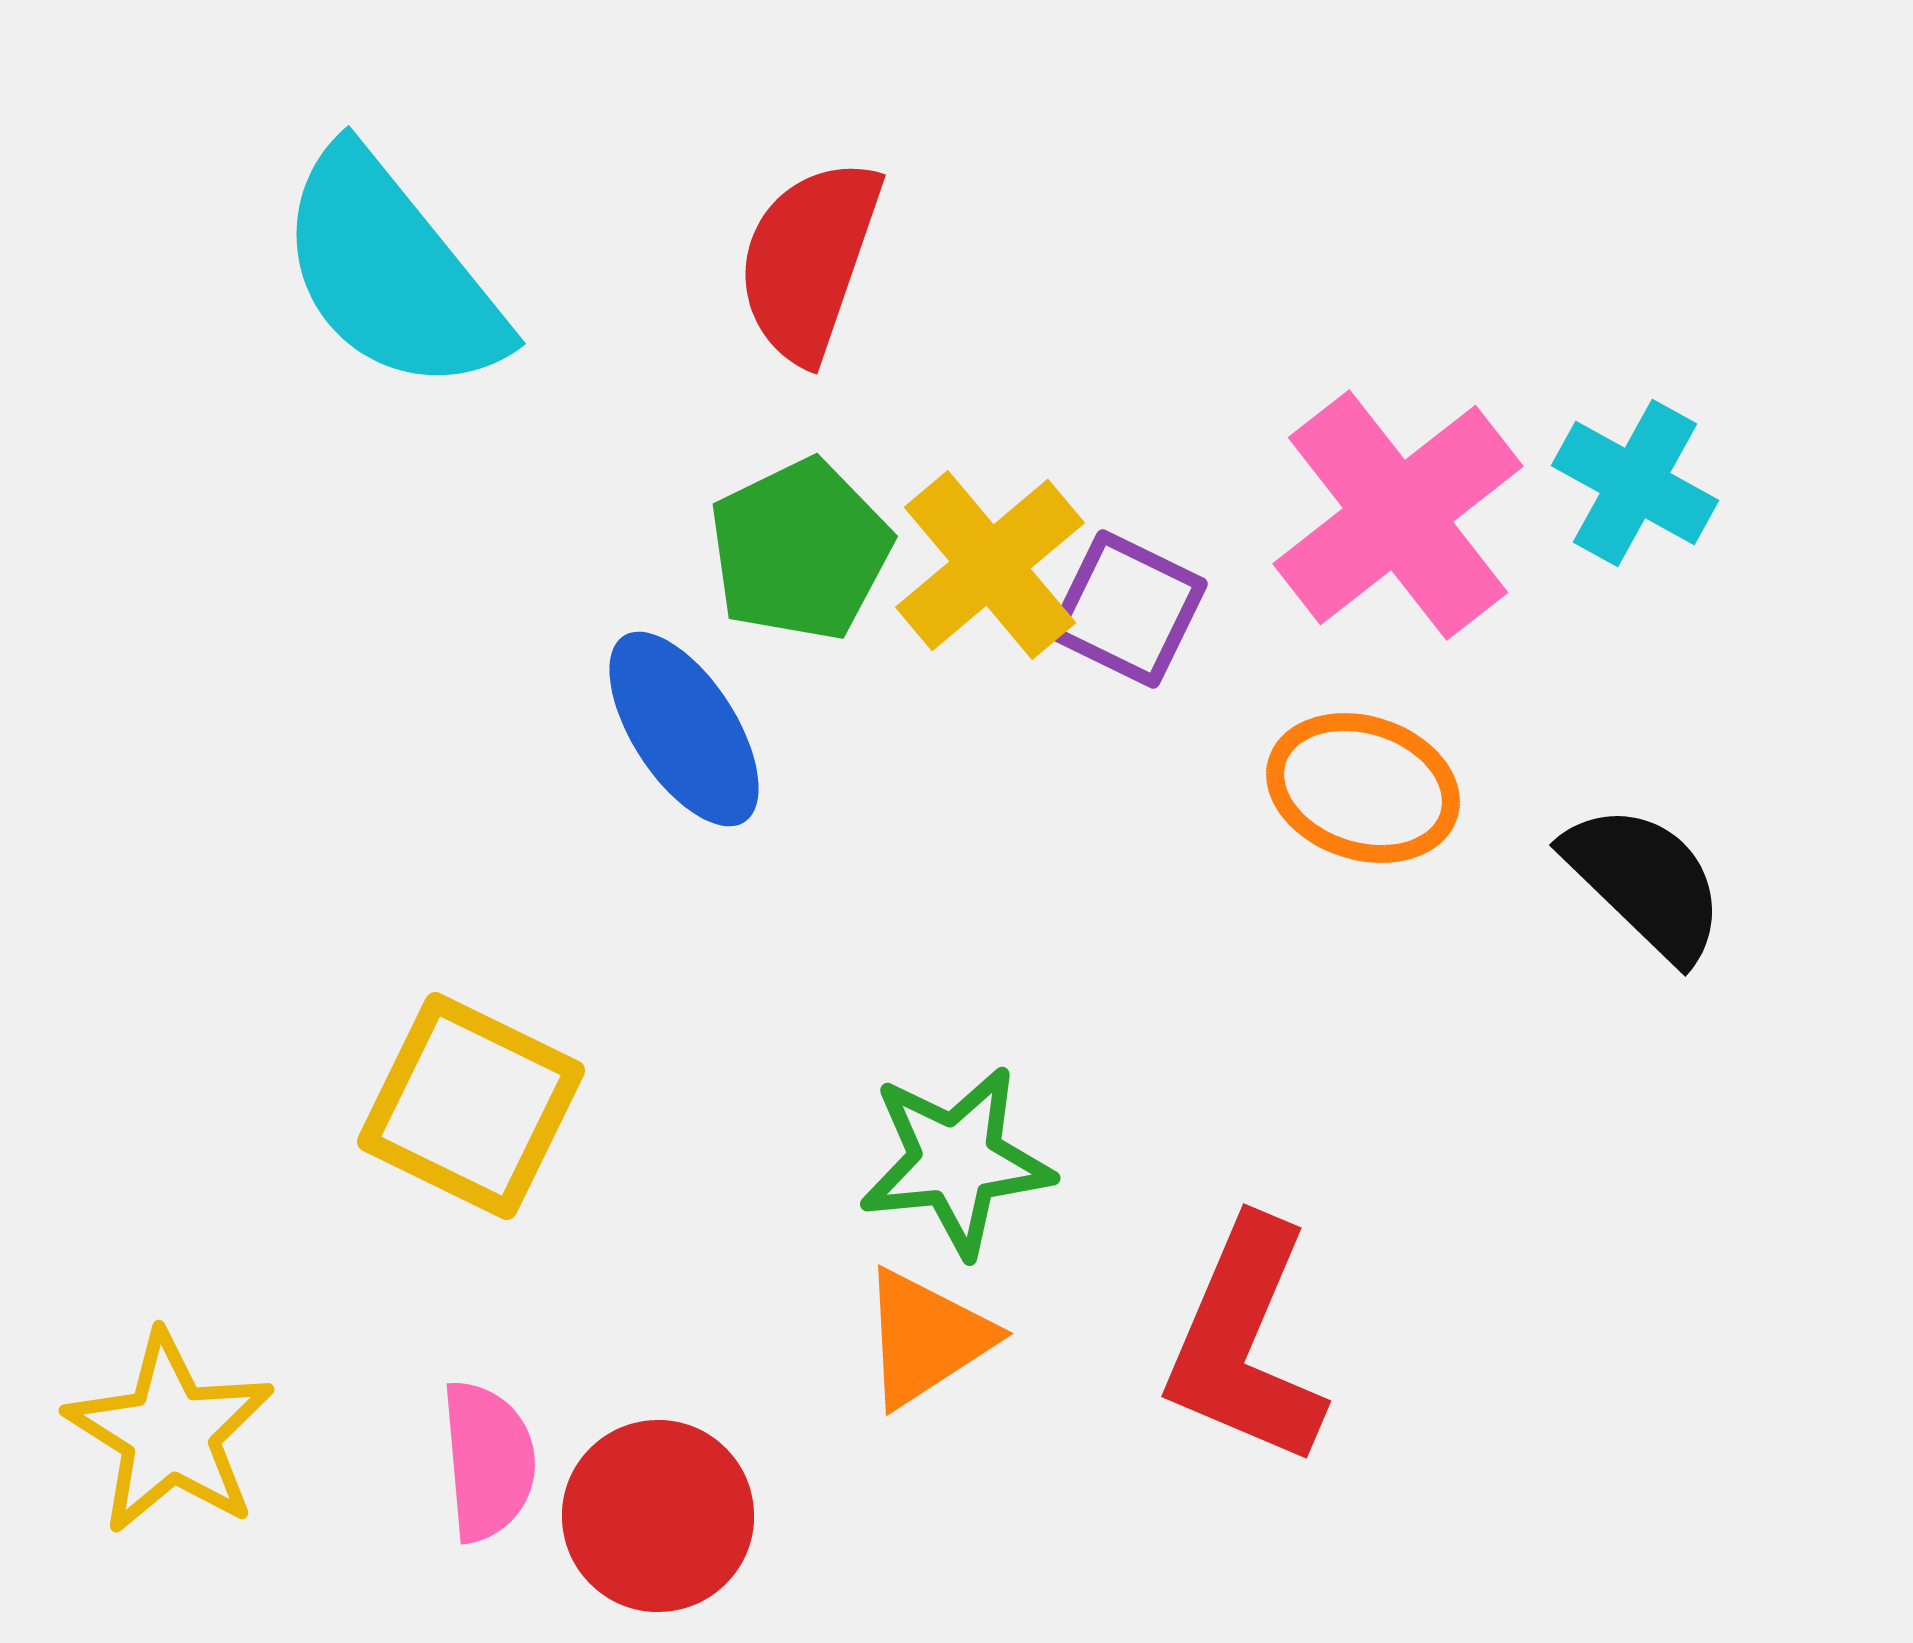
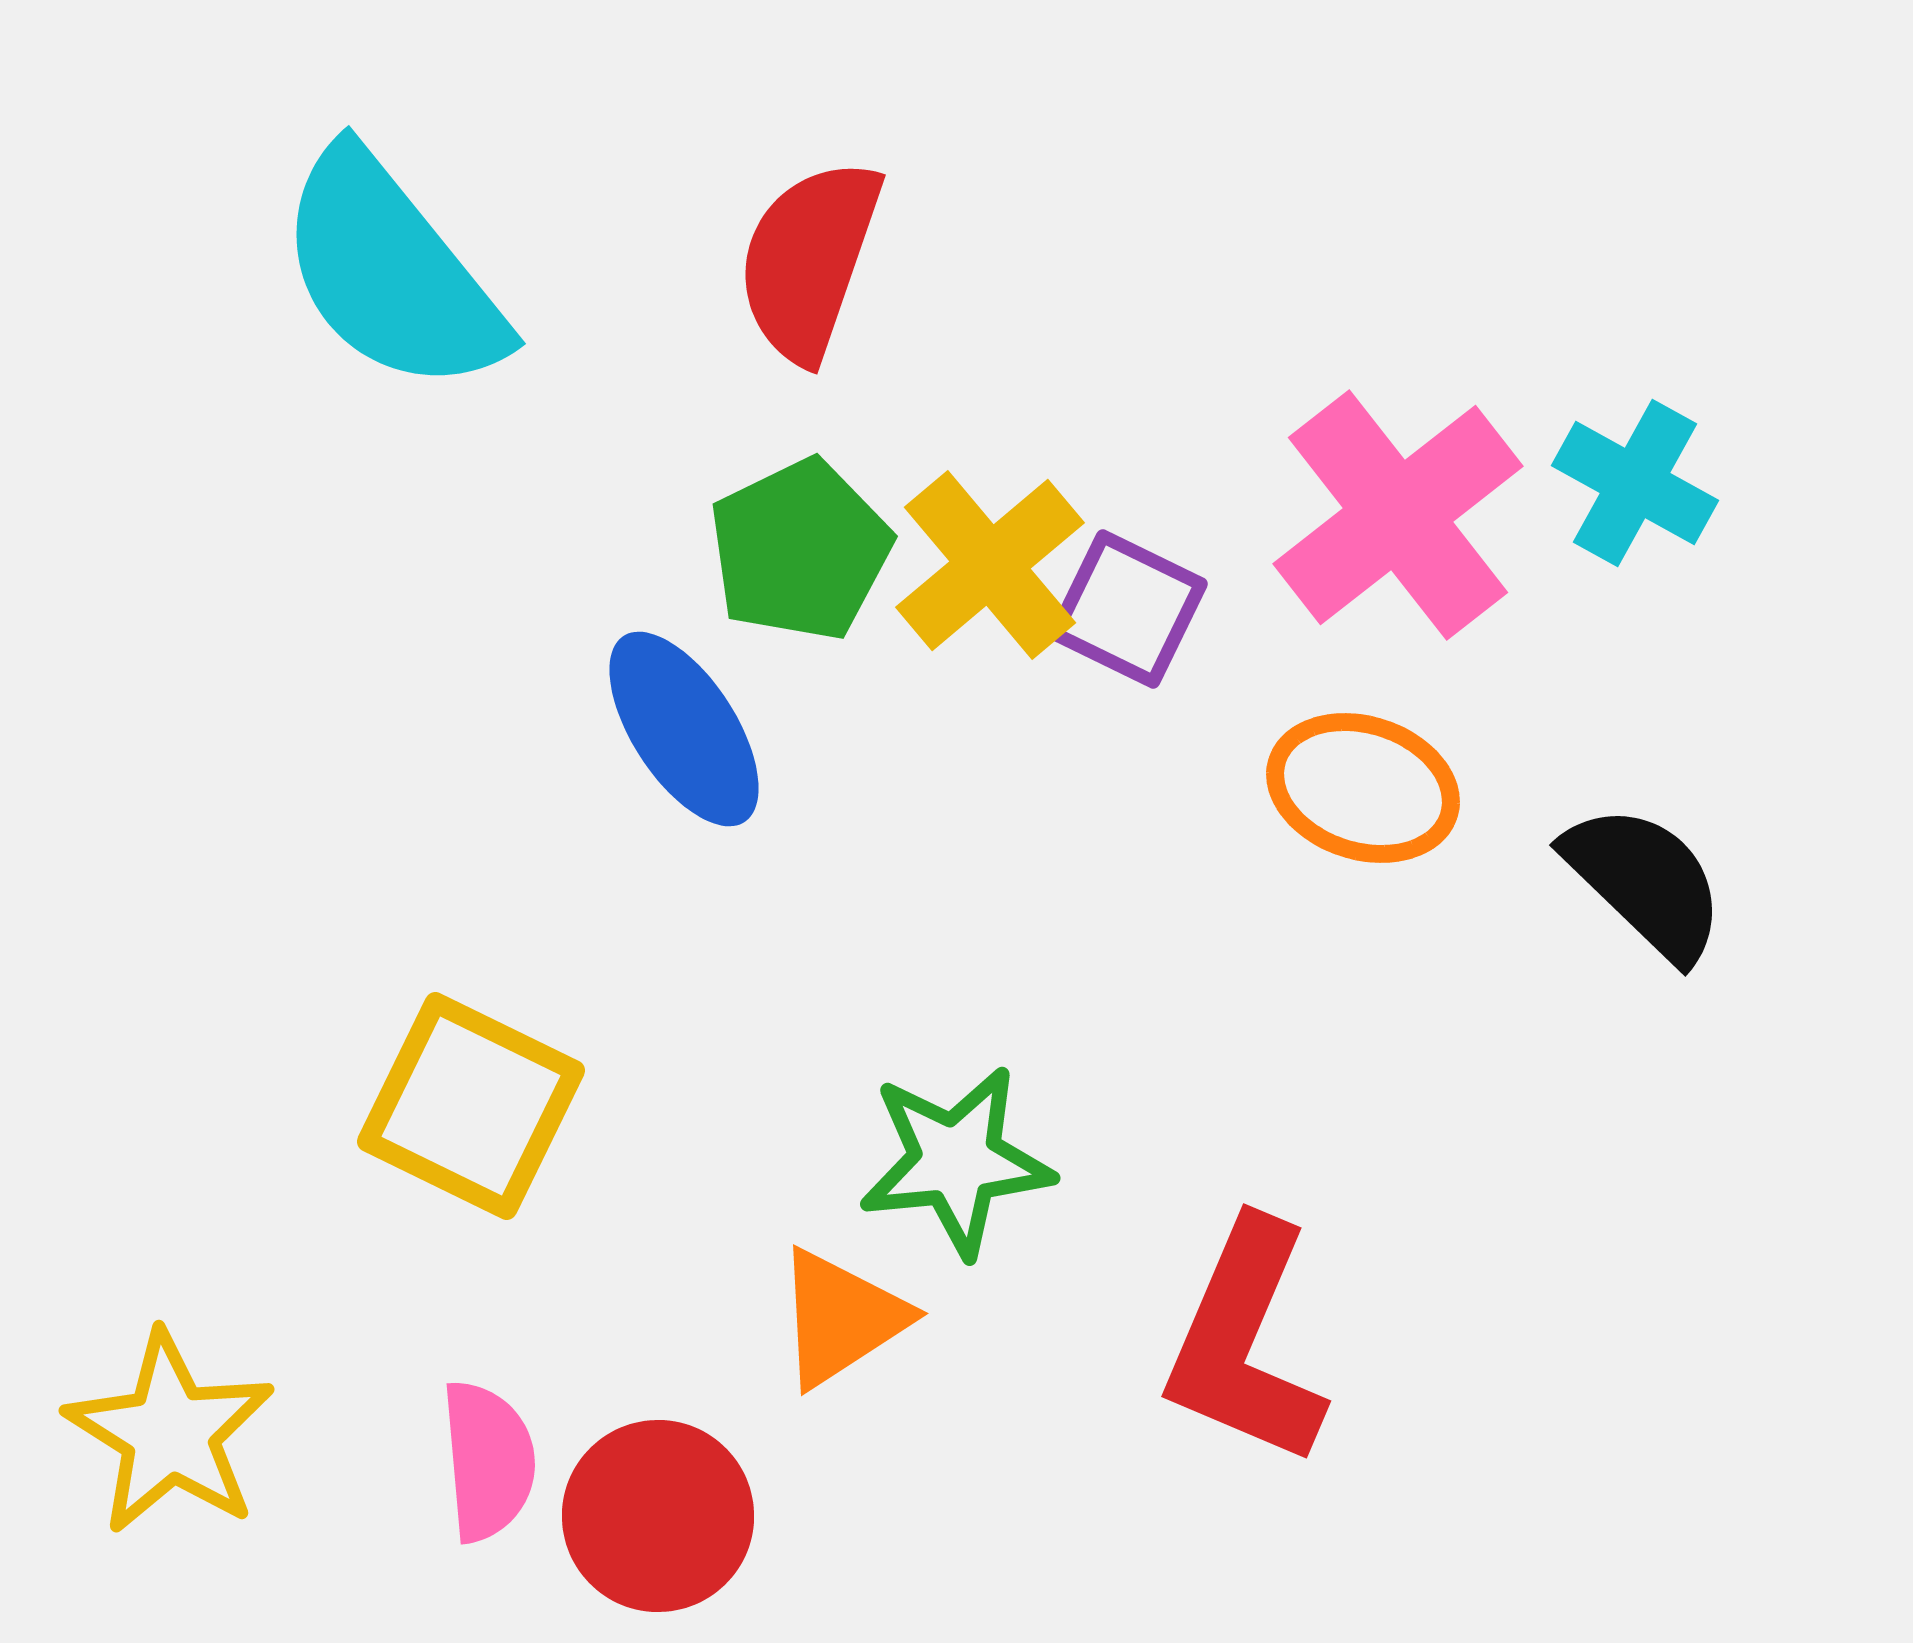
orange triangle: moved 85 px left, 20 px up
